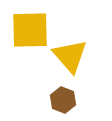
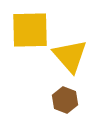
brown hexagon: moved 2 px right
